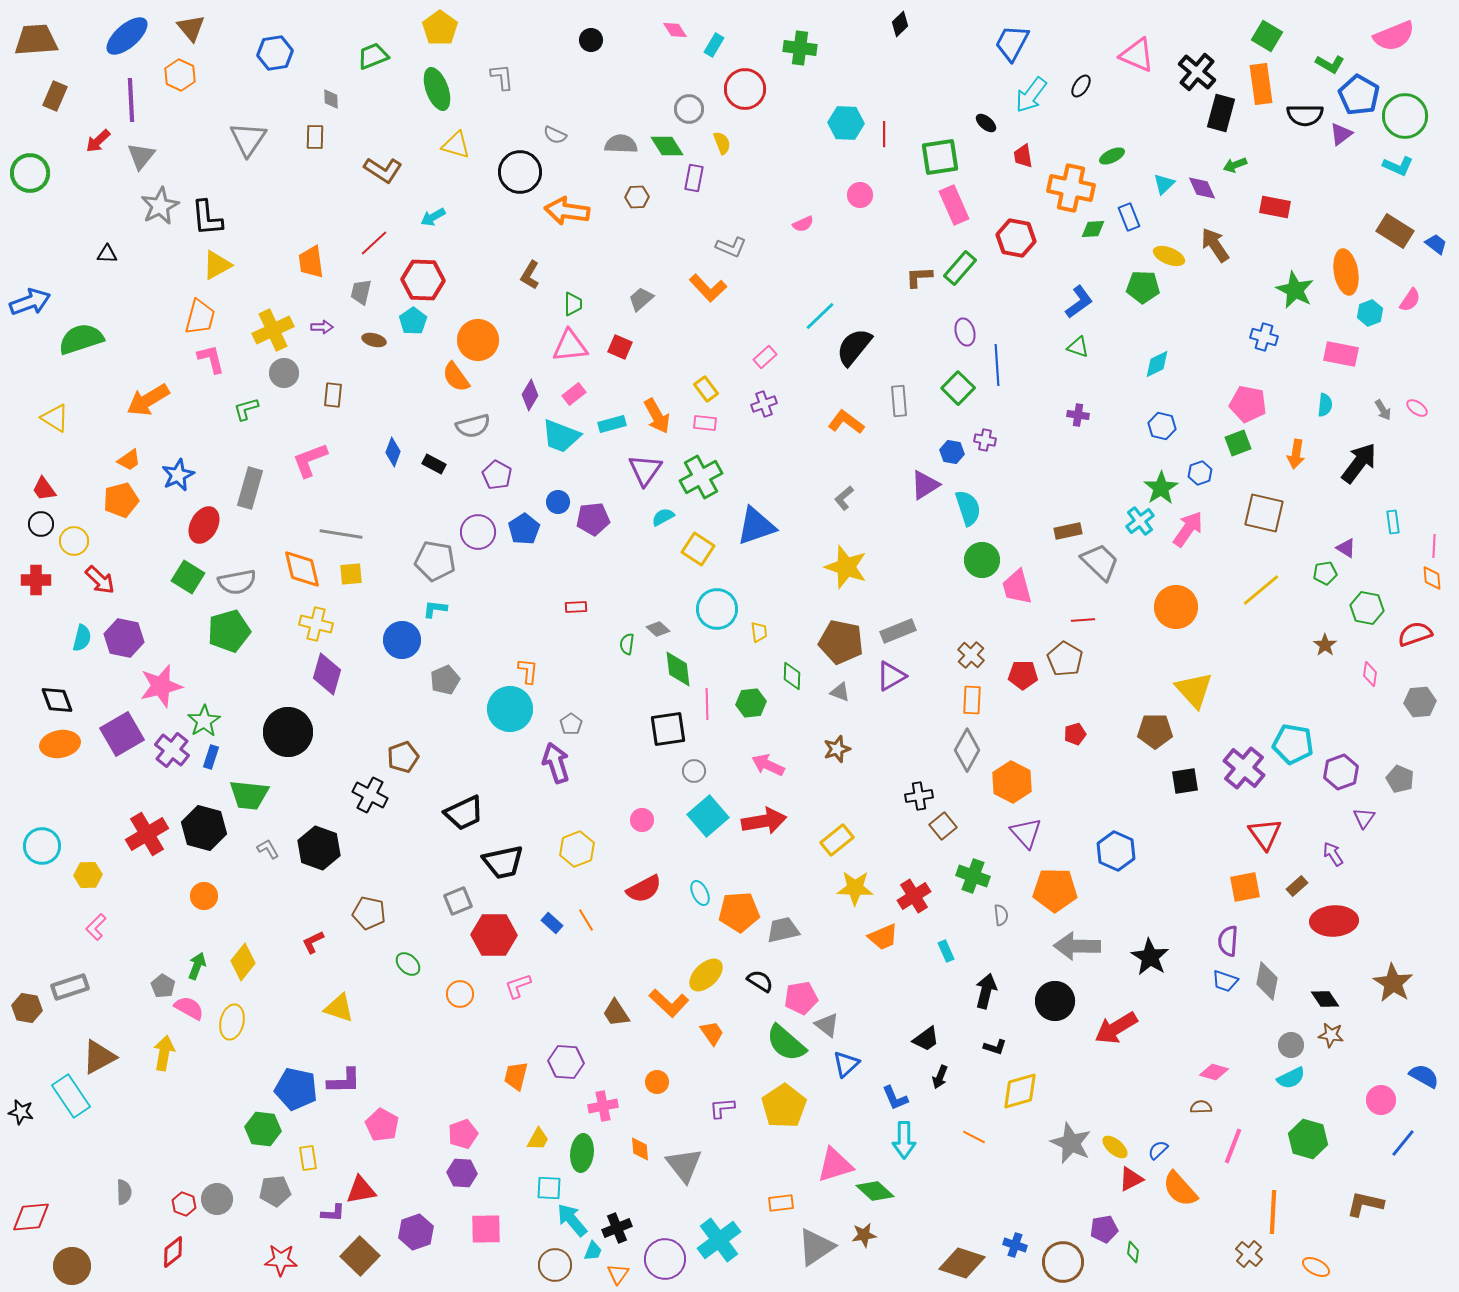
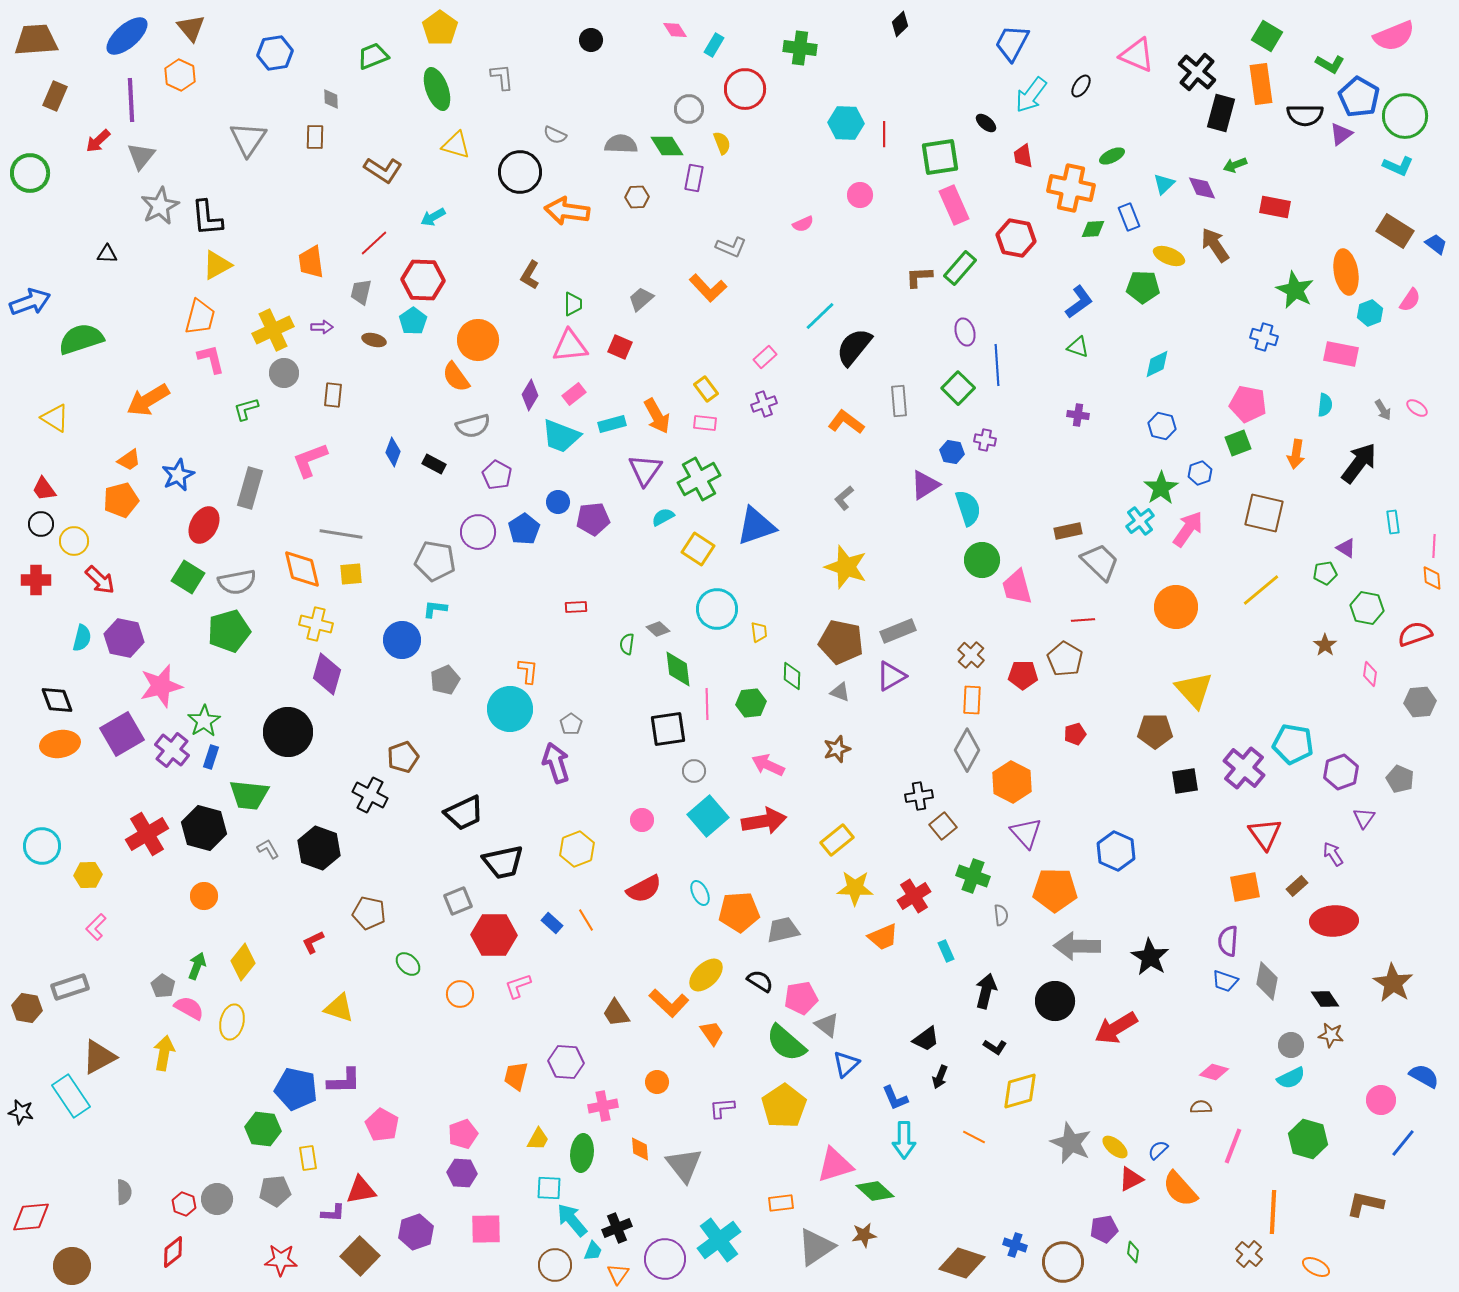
blue pentagon at (1359, 95): moved 2 px down
green cross at (701, 477): moved 2 px left, 2 px down
black L-shape at (995, 1047): rotated 15 degrees clockwise
